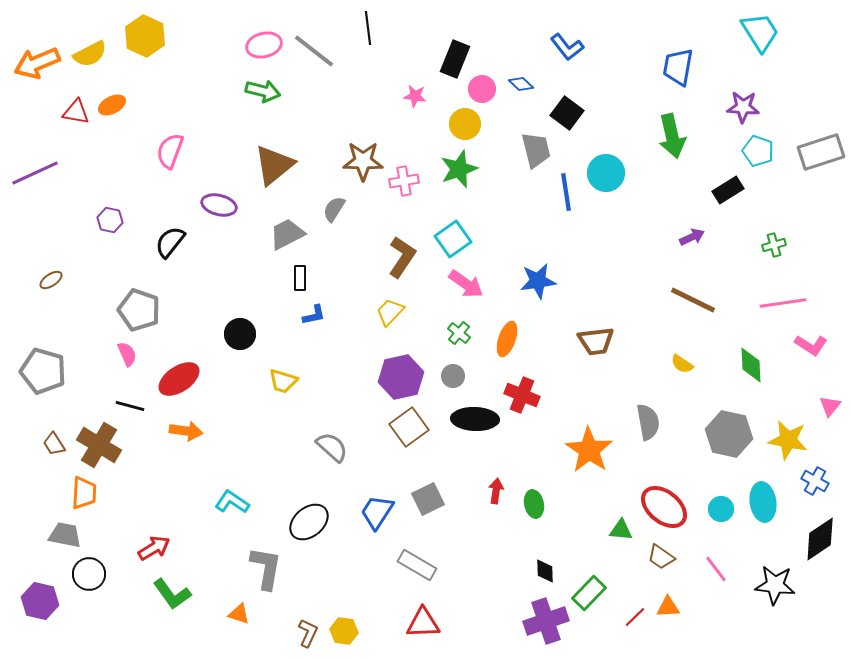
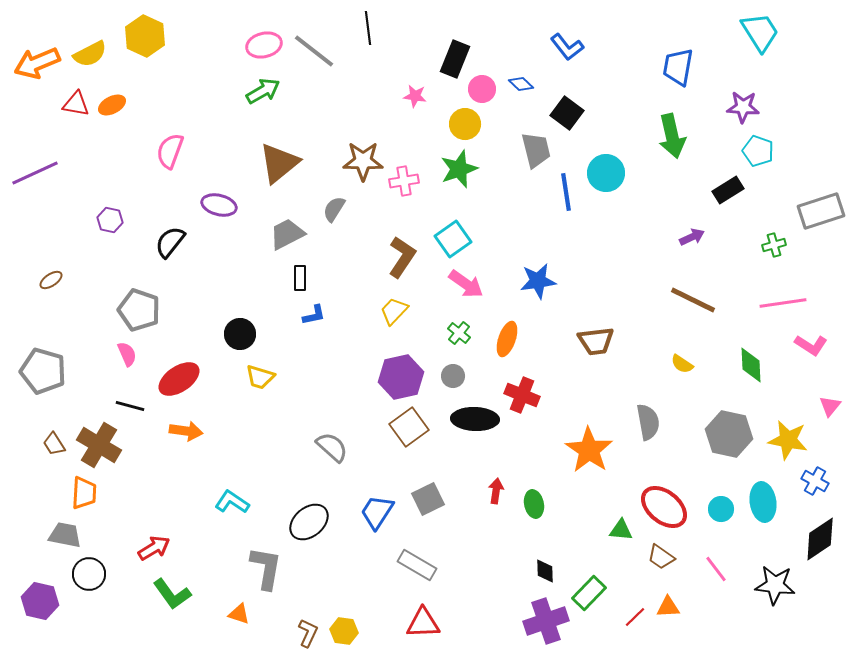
green arrow at (263, 91): rotated 44 degrees counterclockwise
red triangle at (76, 112): moved 8 px up
gray rectangle at (821, 152): moved 59 px down
brown triangle at (274, 165): moved 5 px right, 2 px up
yellow trapezoid at (390, 312): moved 4 px right, 1 px up
yellow trapezoid at (283, 381): moved 23 px left, 4 px up
